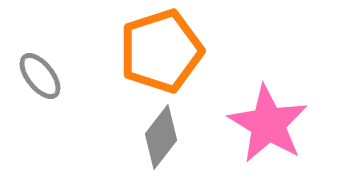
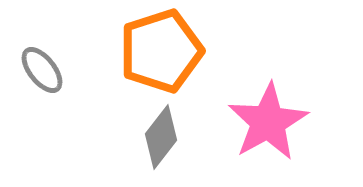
gray ellipse: moved 2 px right, 6 px up
pink star: moved 2 px up; rotated 12 degrees clockwise
